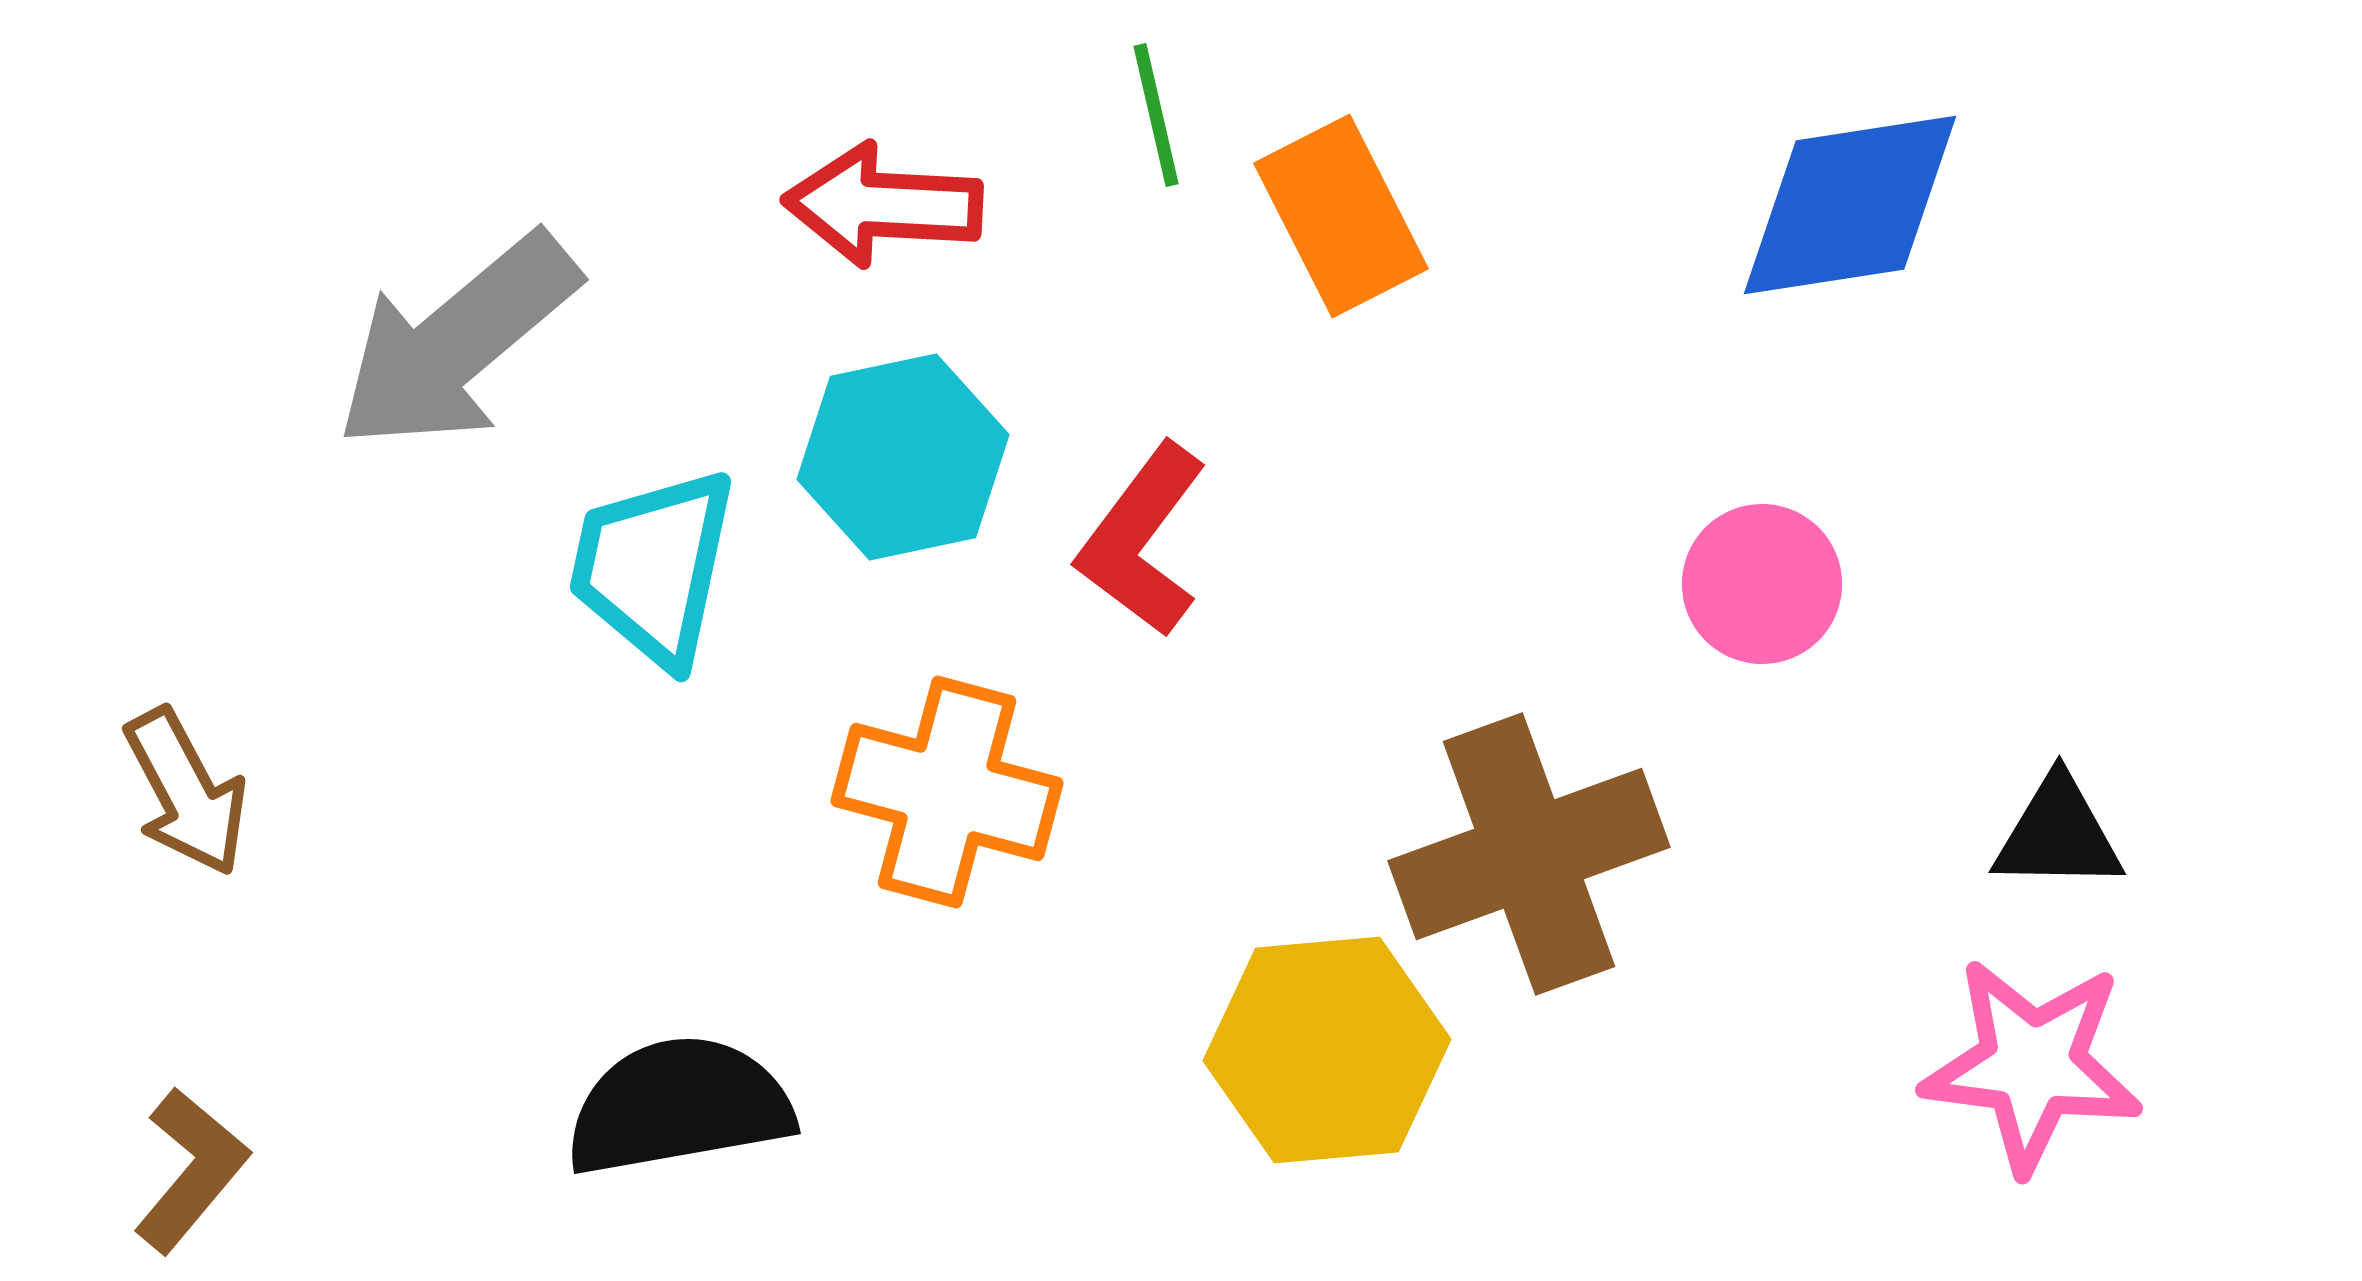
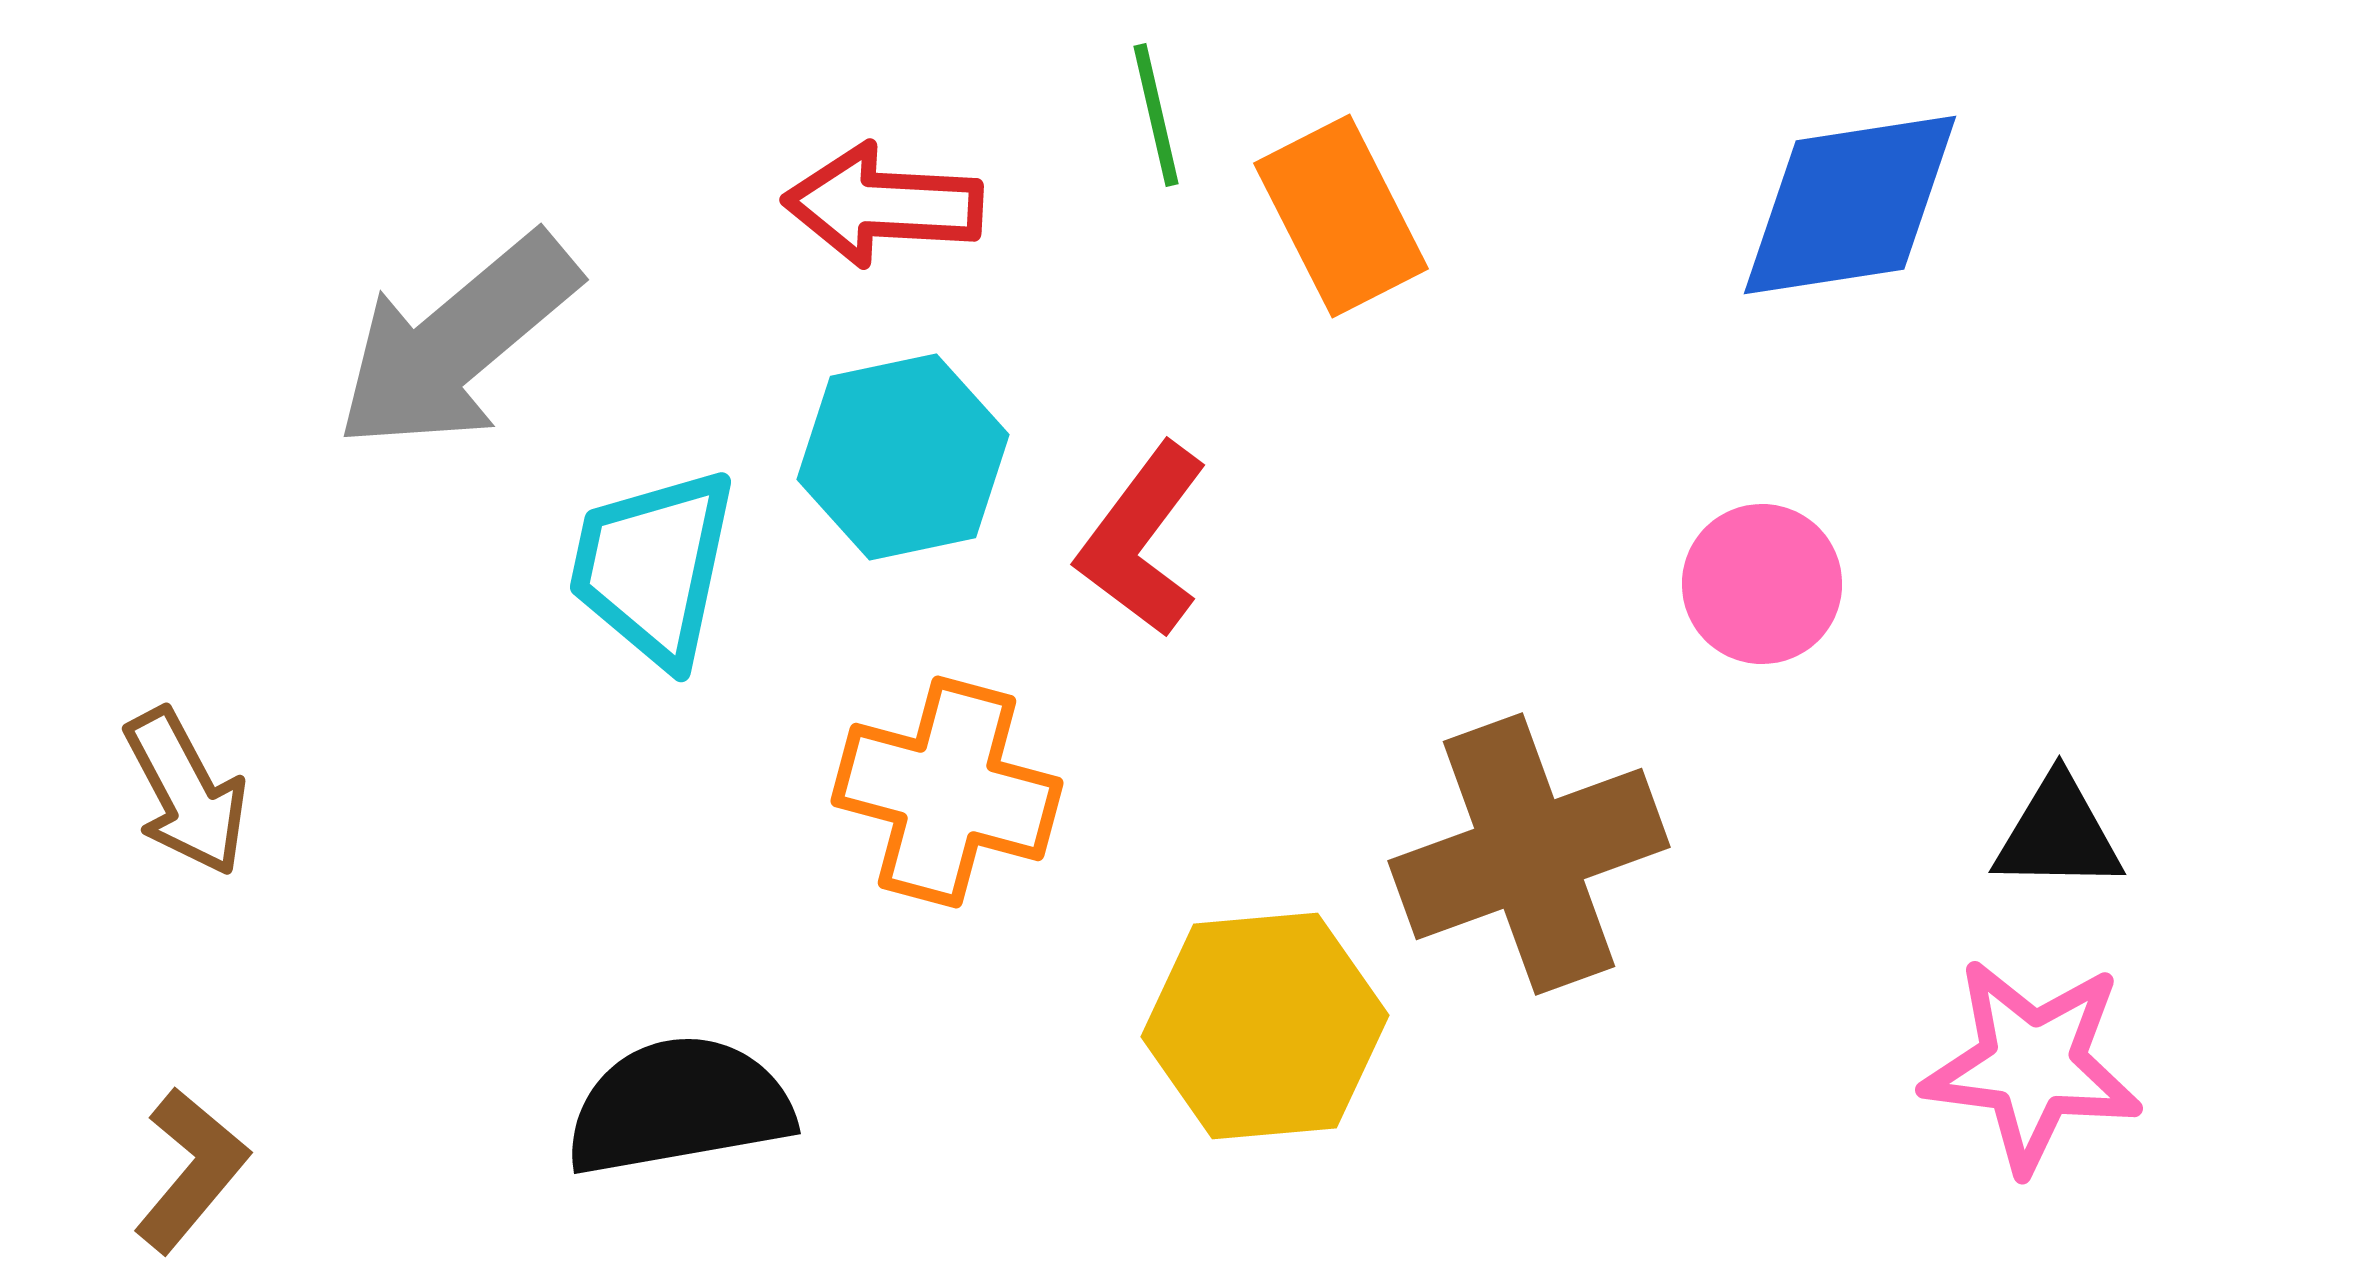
yellow hexagon: moved 62 px left, 24 px up
